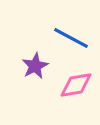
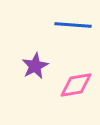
blue line: moved 2 px right, 13 px up; rotated 24 degrees counterclockwise
